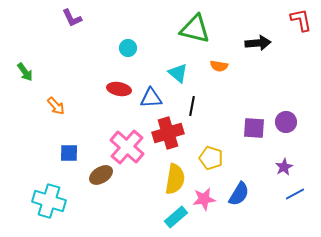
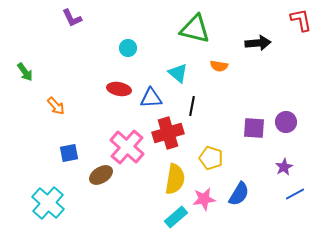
blue square: rotated 12 degrees counterclockwise
cyan cross: moved 1 px left, 2 px down; rotated 24 degrees clockwise
